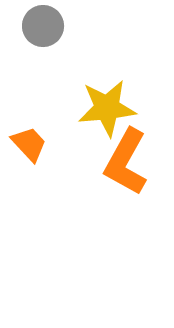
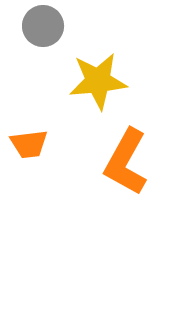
yellow star: moved 9 px left, 27 px up
orange trapezoid: rotated 126 degrees clockwise
